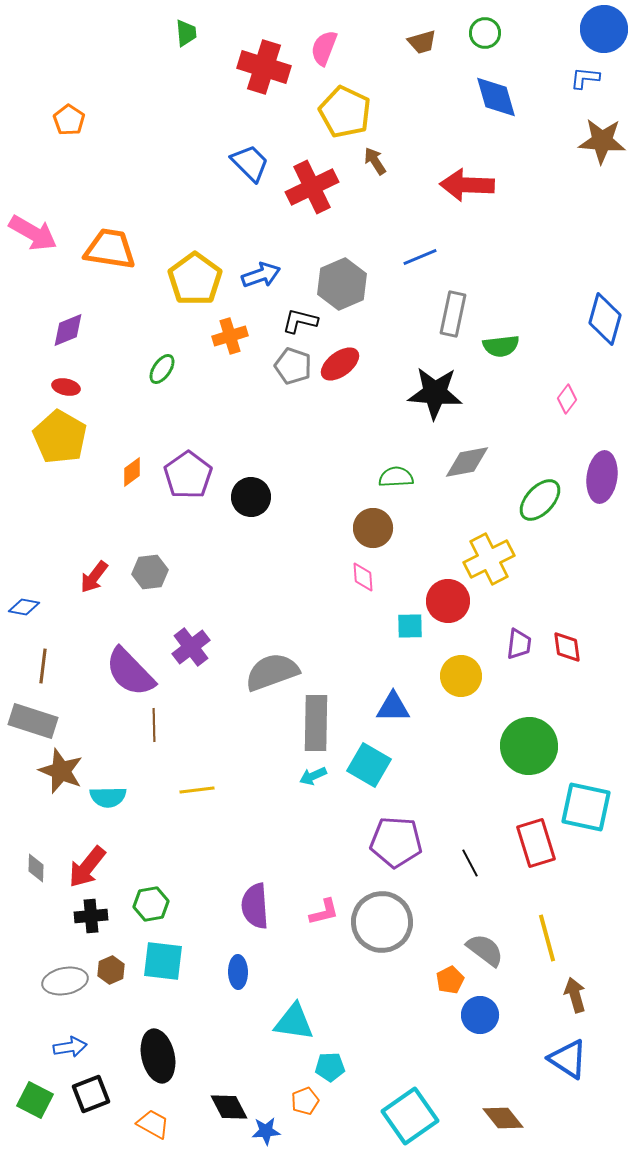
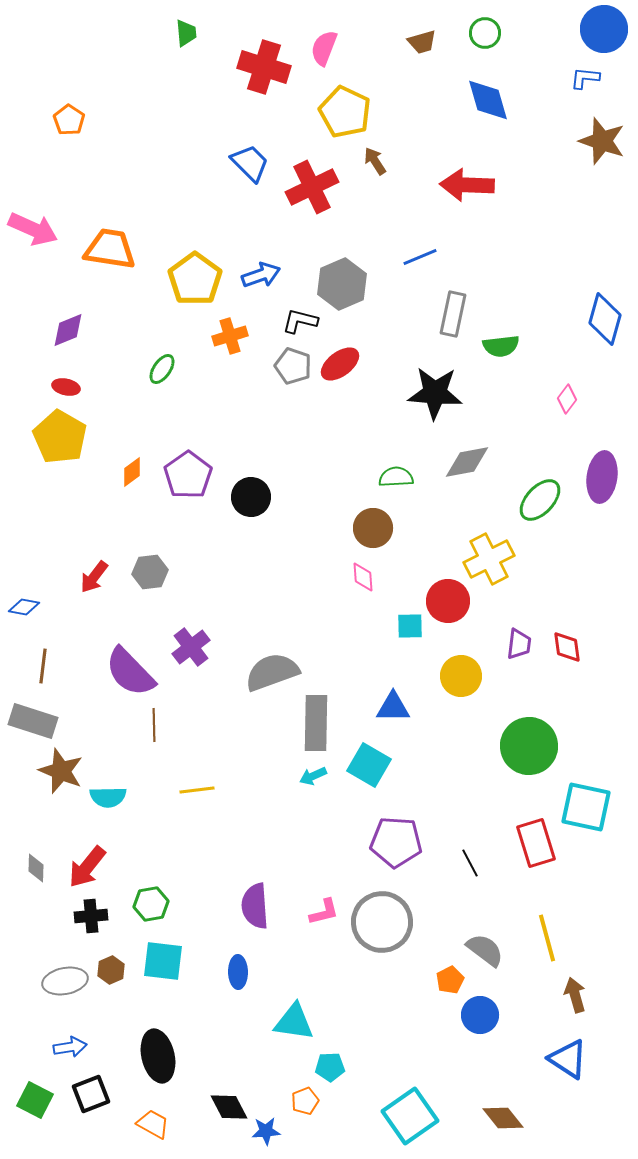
blue diamond at (496, 97): moved 8 px left, 3 px down
brown star at (602, 141): rotated 15 degrees clockwise
pink arrow at (33, 233): moved 4 px up; rotated 6 degrees counterclockwise
